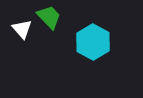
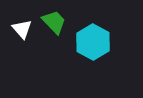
green trapezoid: moved 5 px right, 5 px down
